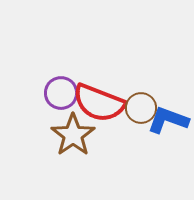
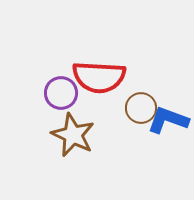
red semicircle: moved 26 px up; rotated 18 degrees counterclockwise
brown star: rotated 12 degrees counterclockwise
